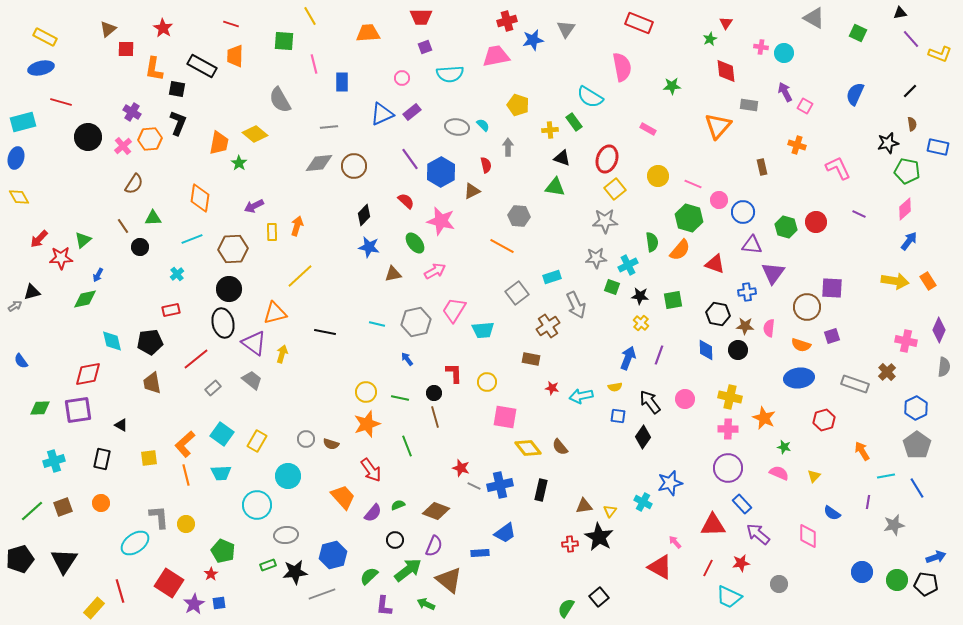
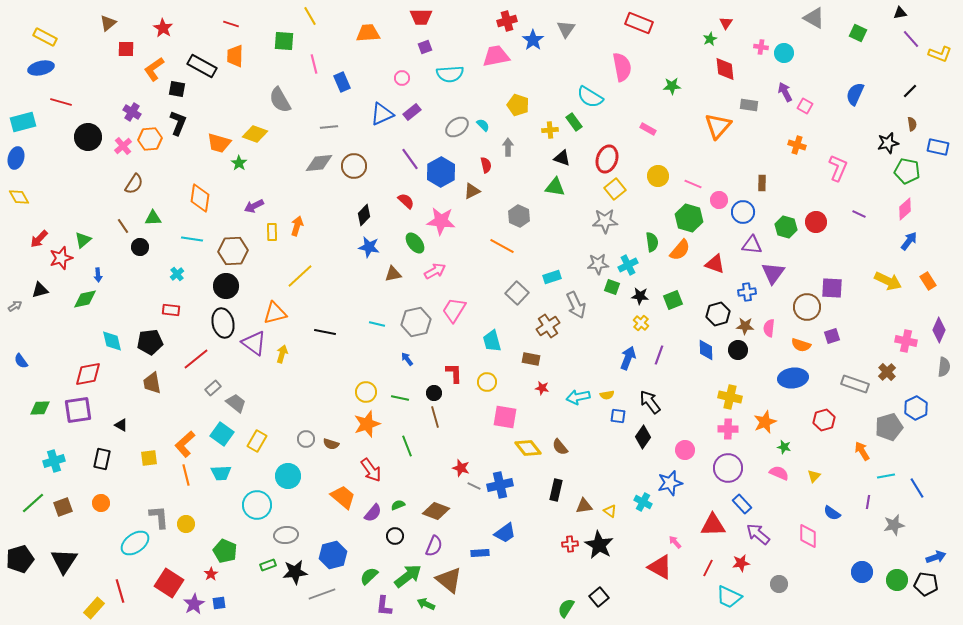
brown triangle at (108, 29): moved 6 px up
blue star at (533, 40): rotated 25 degrees counterclockwise
orange L-shape at (154, 69): rotated 45 degrees clockwise
red diamond at (726, 71): moved 1 px left, 2 px up
blue rectangle at (342, 82): rotated 24 degrees counterclockwise
gray ellipse at (457, 127): rotated 45 degrees counterclockwise
yellow diamond at (255, 134): rotated 20 degrees counterclockwise
orange trapezoid at (219, 143): rotated 95 degrees clockwise
brown rectangle at (762, 167): moved 16 px down; rotated 14 degrees clockwise
pink L-shape at (838, 168): rotated 48 degrees clockwise
gray hexagon at (519, 216): rotated 20 degrees clockwise
pink star at (441, 221): rotated 8 degrees counterclockwise
cyan line at (192, 239): rotated 30 degrees clockwise
brown hexagon at (233, 249): moved 2 px down
red star at (61, 258): rotated 15 degrees counterclockwise
gray star at (596, 258): moved 2 px right, 6 px down
blue arrow at (98, 275): rotated 32 degrees counterclockwise
yellow arrow at (895, 281): moved 7 px left; rotated 16 degrees clockwise
black circle at (229, 289): moved 3 px left, 3 px up
black triangle at (32, 292): moved 8 px right, 2 px up
gray square at (517, 293): rotated 10 degrees counterclockwise
green square at (673, 300): rotated 12 degrees counterclockwise
red rectangle at (171, 310): rotated 18 degrees clockwise
black hexagon at (718, 314): rotated 25 degrees counterclockwise
cyan trapezoid at (483, 330): moved 9 px right, 11 px down; rotated 80 degrees clockwise
blue ellipse at (799, 378): moved 6 px left
gray trapezoid at (252, 380): moved 16 px left, 23 px down
yellow semicircle at (615, 387): moved 8 px left, 8 px down
red star at (552, 388): moved 10 px left
cyan arrow at (581, 396): moved 3 px left, 1 px down
pink circle at (685, 399): moved 51 px down
orange star at (764, 418): moved 1 px right, 4 px down; rotated 25 degrees clockwise
gray pentagon at (917, 445): moved 28 px left, 18 px up; rotated 20 degrees clockwise
black rectangle at (541, 490): moved 15 px right
orange trapezoid at (343, 497): rotated 8 degrees counterclockwise
green line at (32, 511): moved 1 px right, 8 px up
yellow triangle at (610, 511): rotated 32 degrees counterclockwise
black star at (599, 537): moved 8 px down
black circle at (395, 540): moved 4 px up
green pentagon at (223, 551): moved 2 px right
green arrow at (408, 570): moved 6 px down
